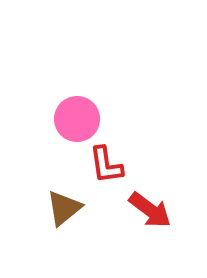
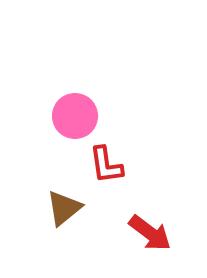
pink circle: moved 2 px left, 3 px up
red arrow: moved 23 px down
